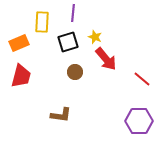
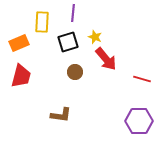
red line: rotated 24 degrees counterclockwise
